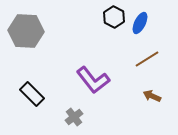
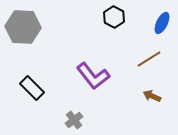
blue ellipse: moved 22 px right
gray hexagon: moved 3 px left, 4 px up
brown line: moved 2 px right
purple L-shape: moved 4 px up
black rectangle: moved 6 px up
gray cross: moved 3 px down
